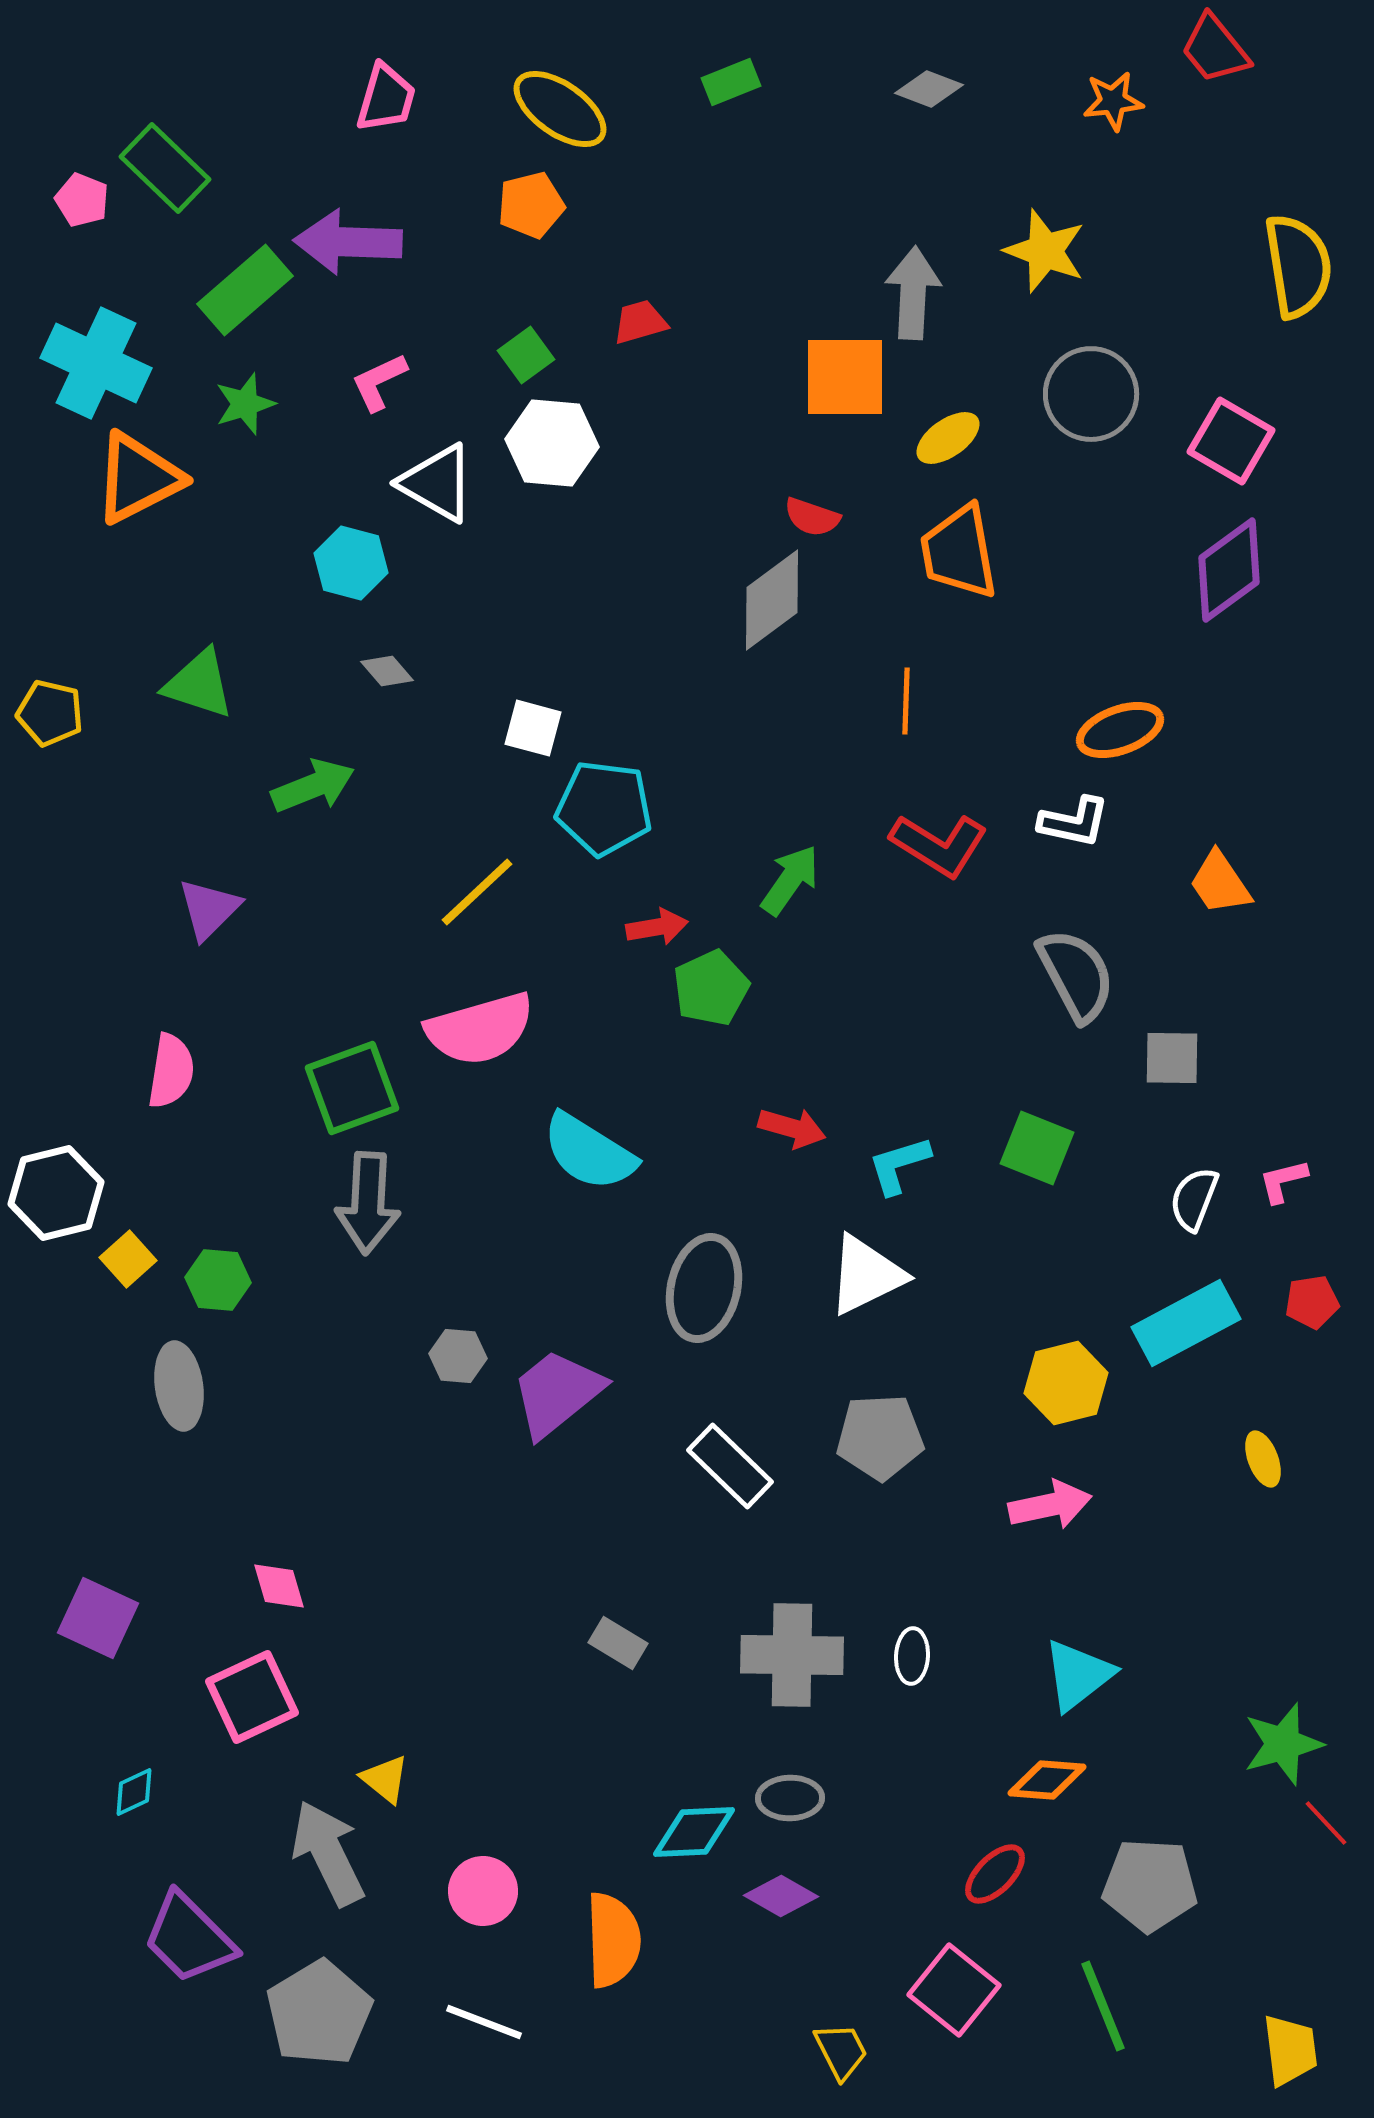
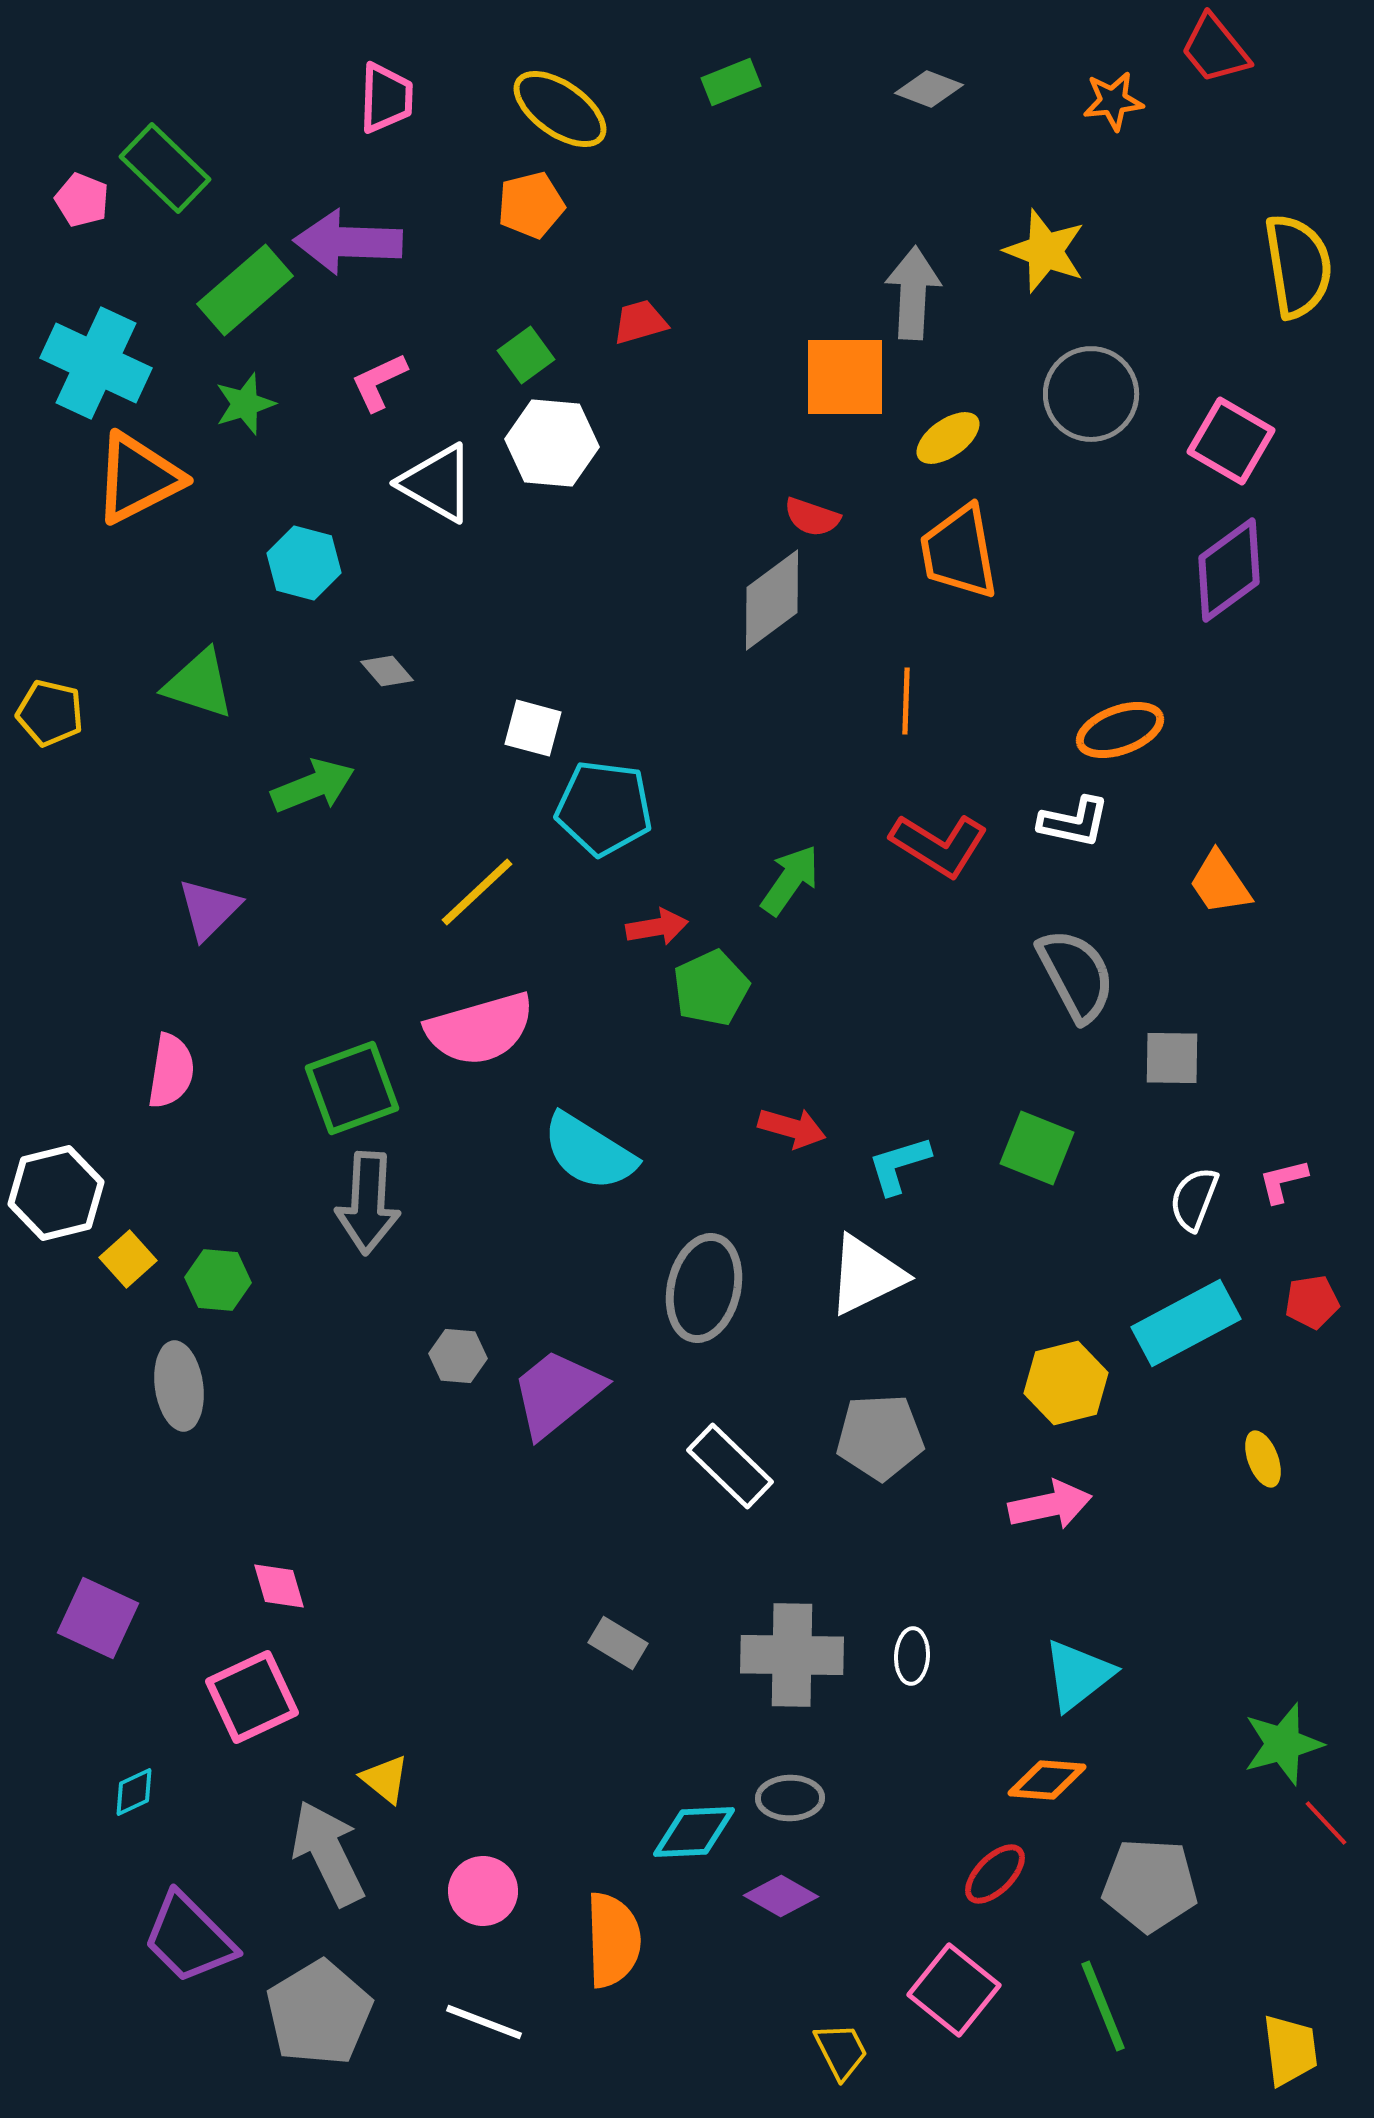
pink trapezoid at (386, 98): rotated 14 degrees counterclockwise
cyan hexagon at (351, 563): moved 47 px left
